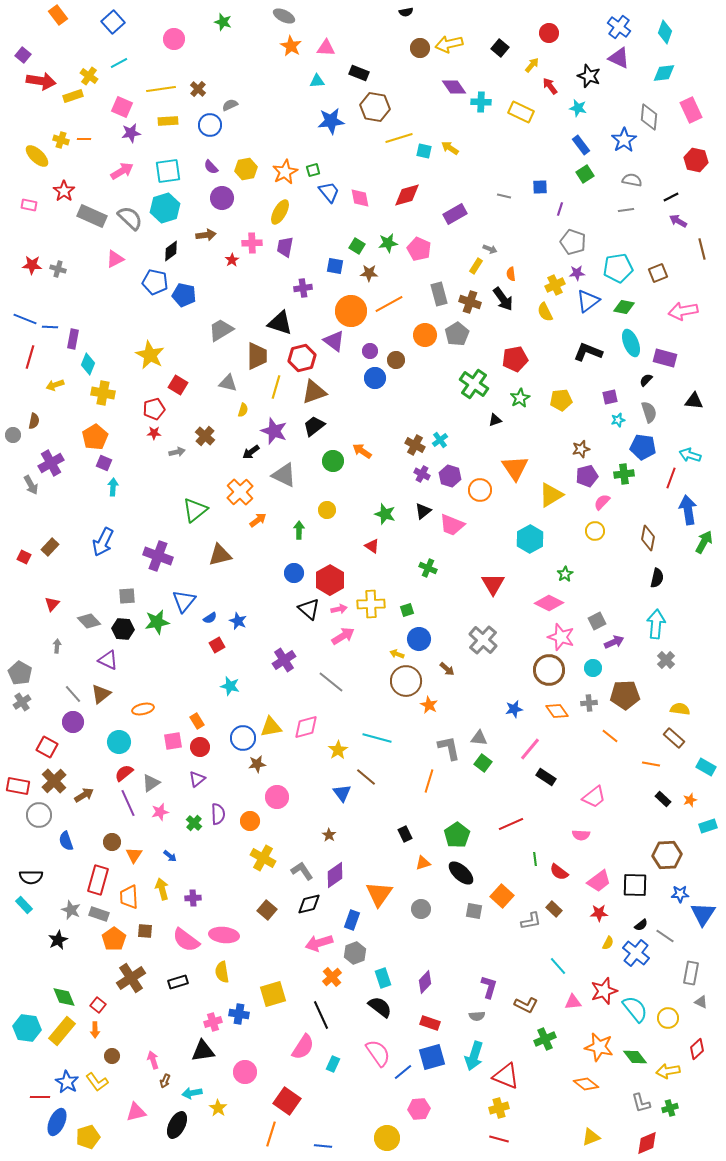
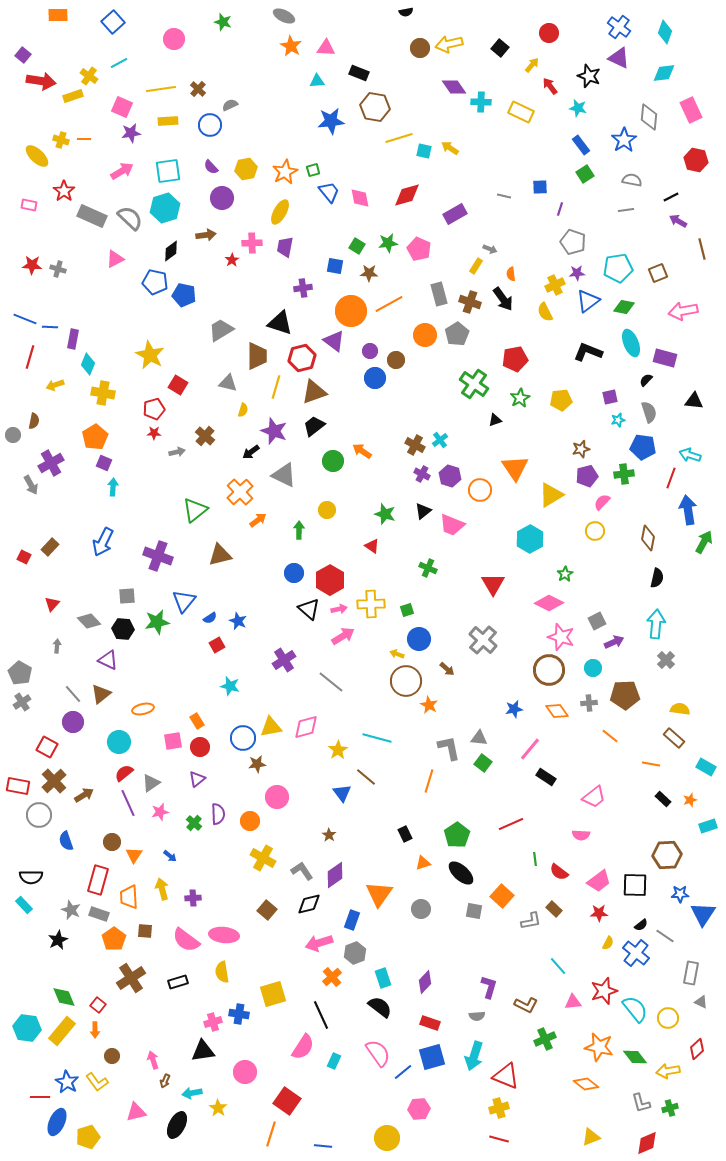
orange rectangle at (58, 15): rotated 54 degrees counterclockwise
cyan rectangle at (333, 1064): moved 1 px right, 3 px up
